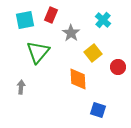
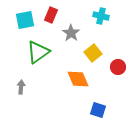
cyan cross: moved 2 px left, 4 px up; rotated 28 degrees counterclockwise
green triangle: rotated 15 degrees clockwise
orange diamond: rotated 20 degrees counterclockwise
